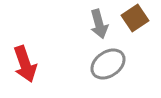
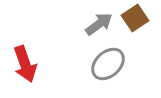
gray arrow: rotated 112 degrees counterclockwise
gray ellipse: rotated 8 degrees counterclockwise
